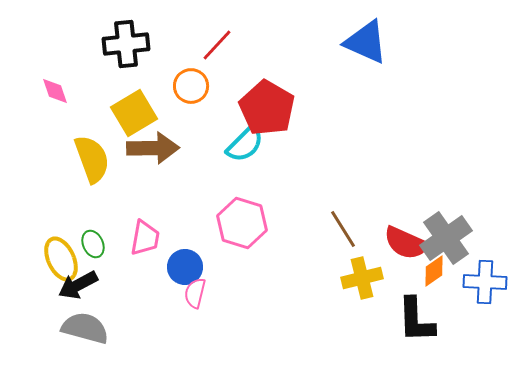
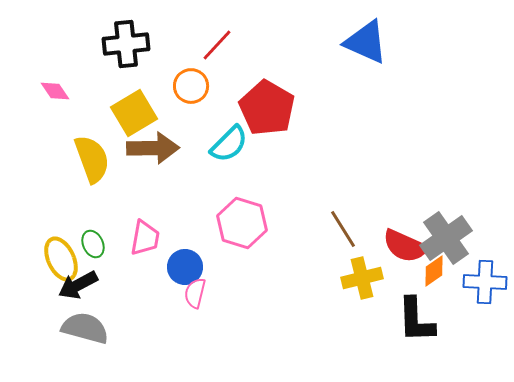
pink diamond: rotated 16 degrees counterclockwise
cyan semicircle: moved 16 px left
red semicircle: moved 1 px left, 3 px down
